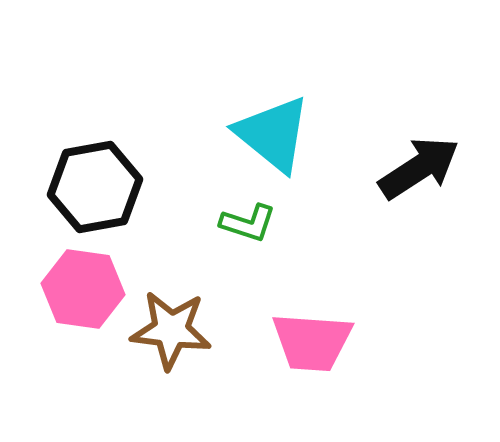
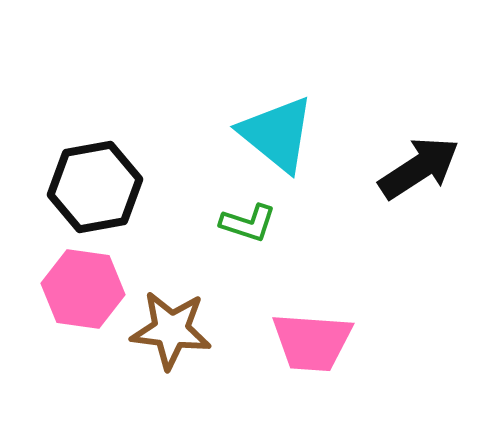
cyan triangle: moved 4 px right
